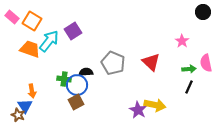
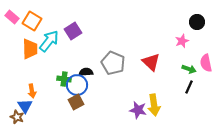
black circle: moved 6 px left, 10 px down
pink star: rotated 16 degrees clockwise
orange trapezoid: rotated 70 degrees clockwise
green arrow: rotated 24 degrees clockwise
yellow arrow: moved 1 px left; rotated 70 degrees clockwise
purple star: rotated 18 degrees counterclockwise
brown star: moved 1 px left, 2 px down
